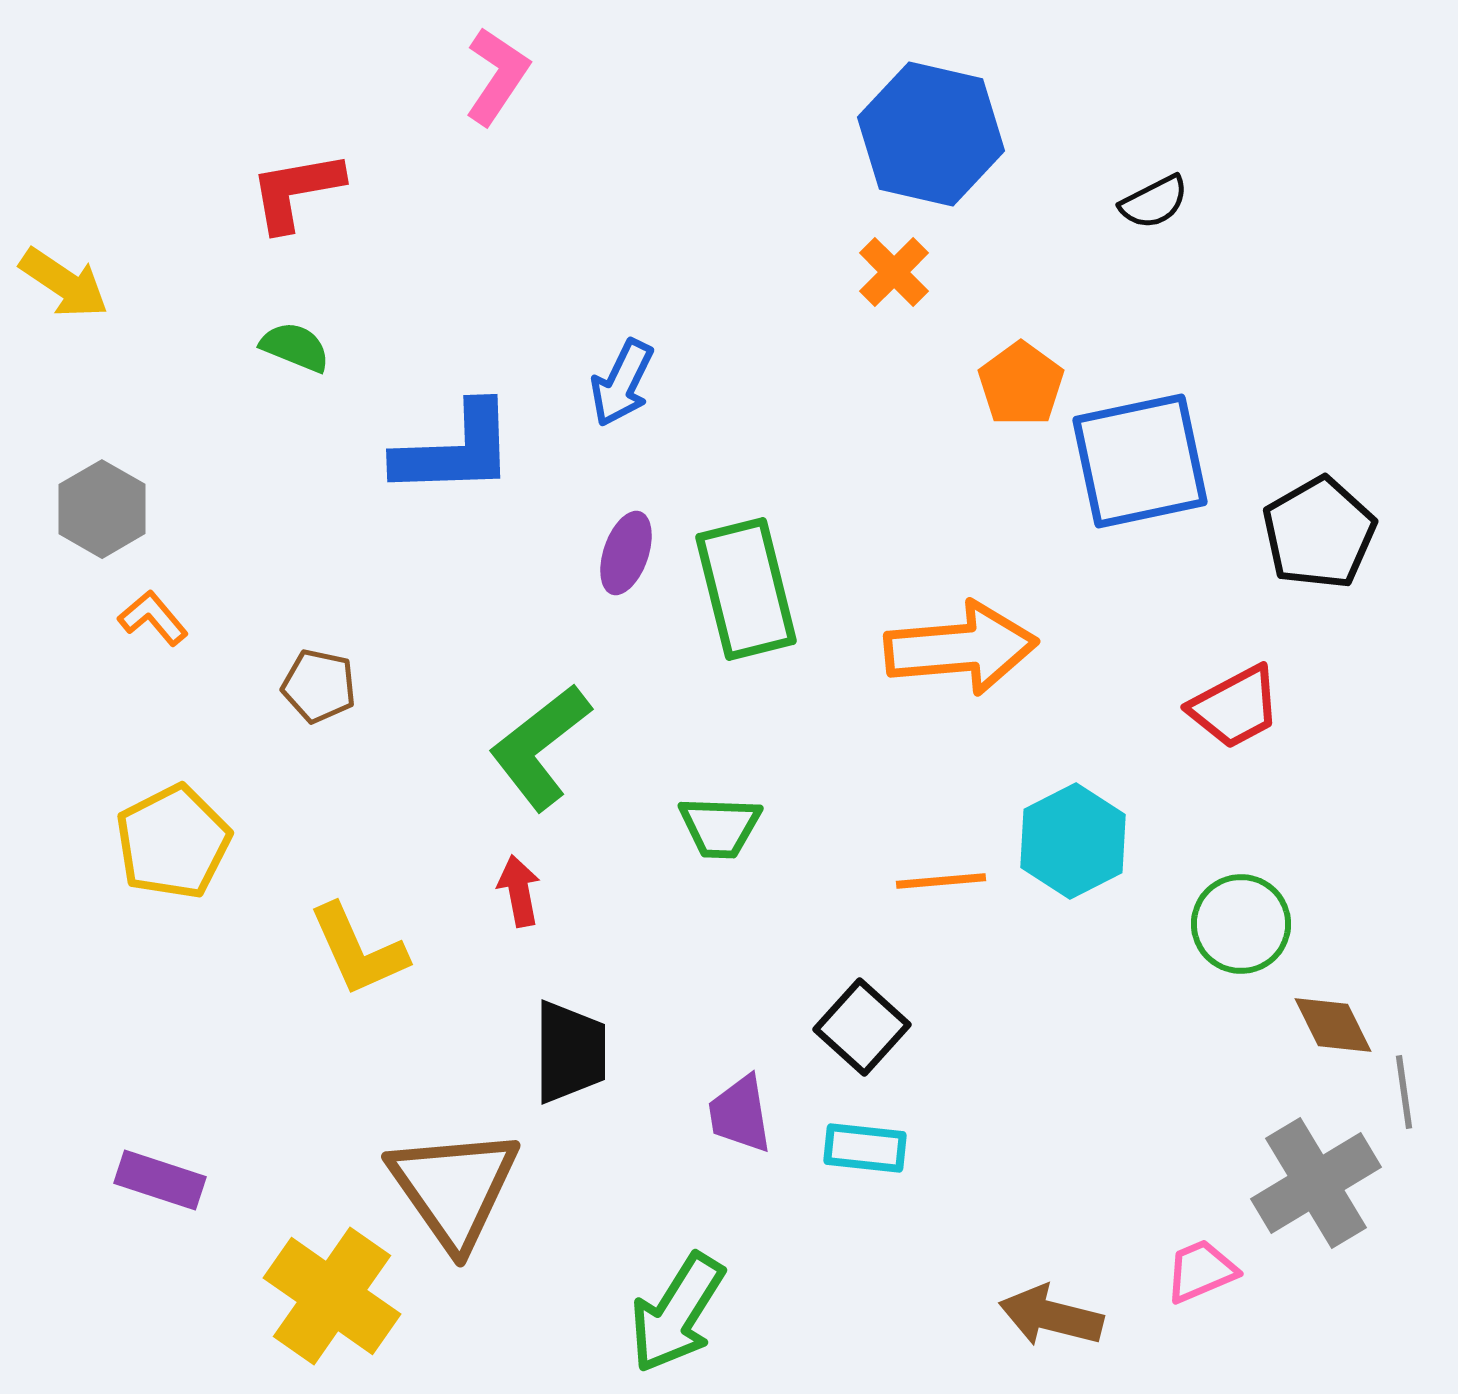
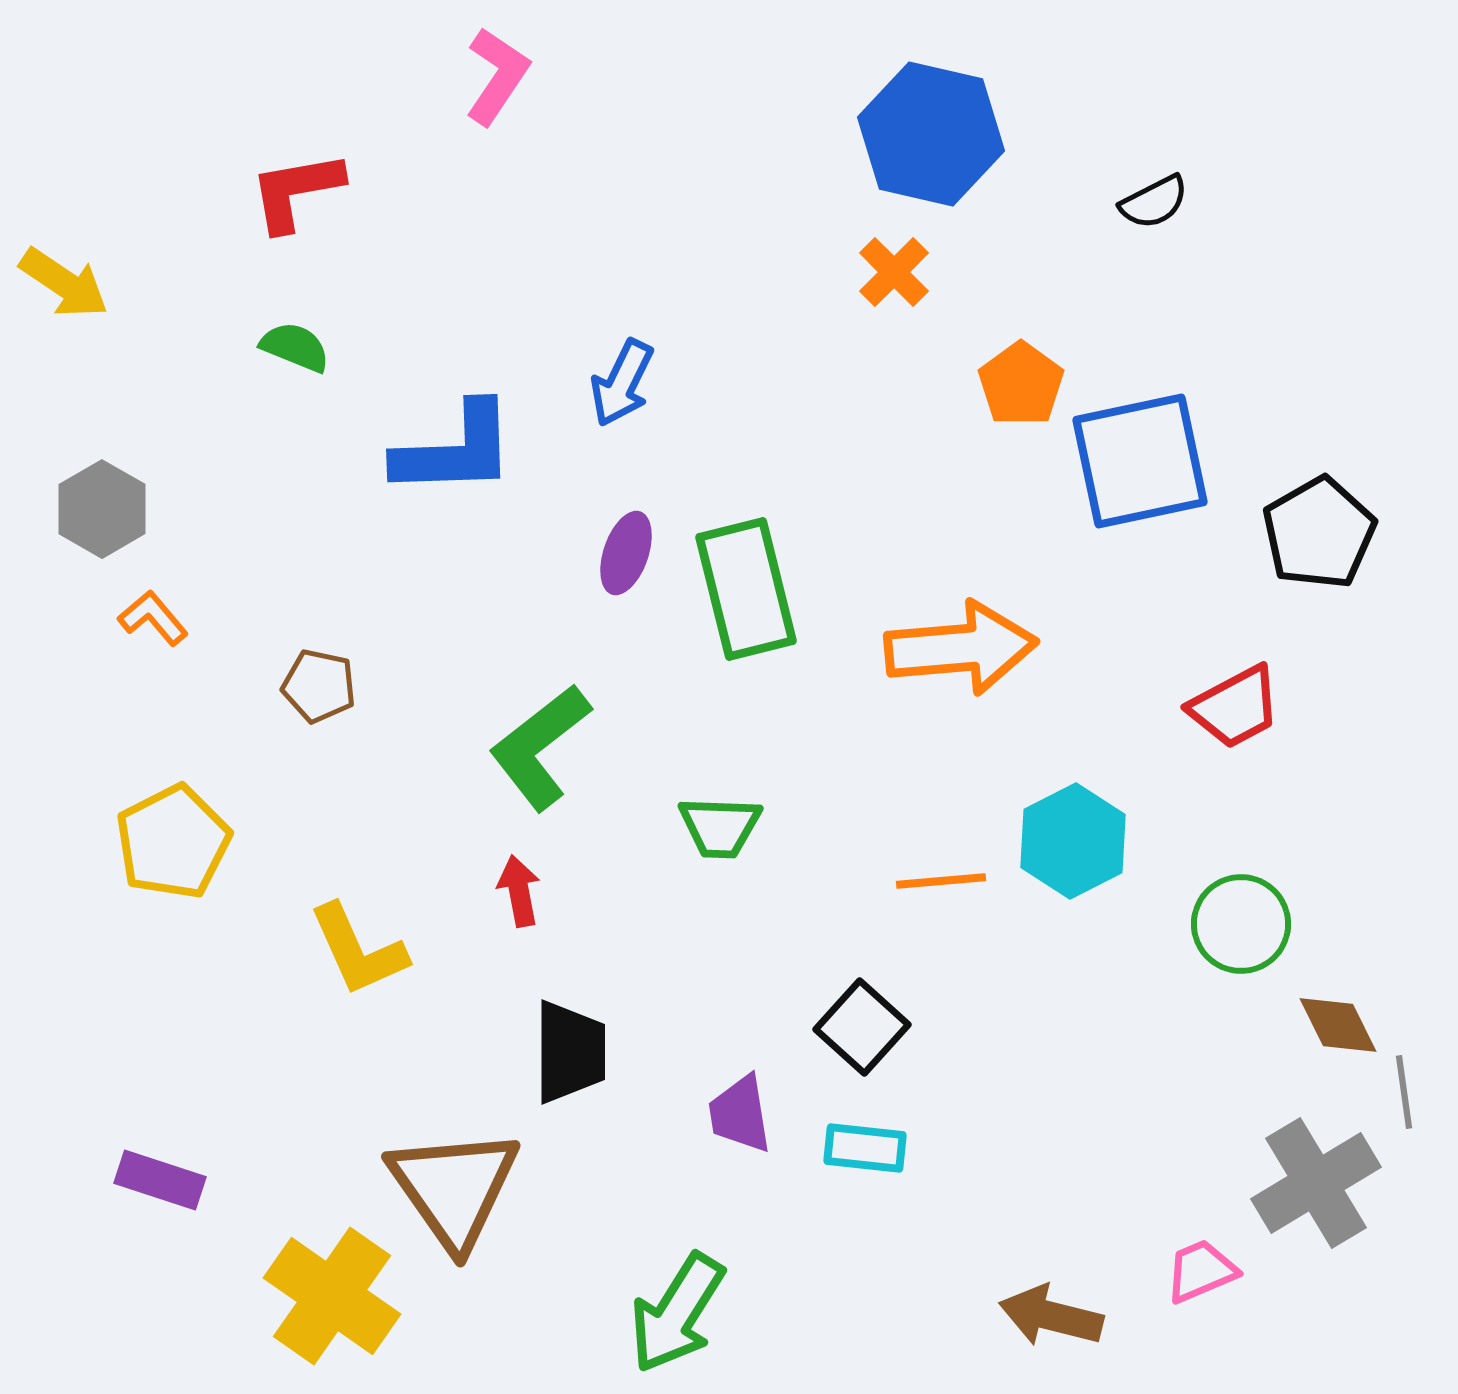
brown diamond: moved 5 px right
